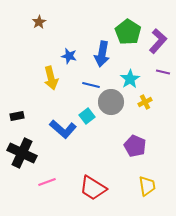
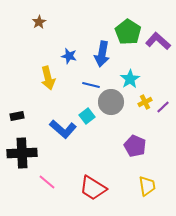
purple L-shape: rotated 90 degrees counterclockwise
purple line: moved 35 px down; rotated 56 degrees counterclockwise
yellow arrow: moved 3 px left
black cross: rotated 28 degrees counterclockwise
pink line: rotated 60 degrees clockwise
